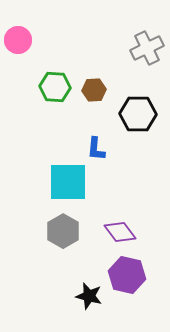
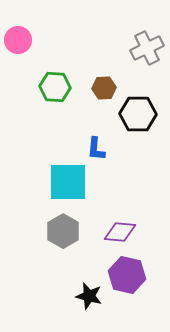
brown hexagon: moved 10 px right, 2 px up
purple diamond: rotated 48 degrees counterclockwise
